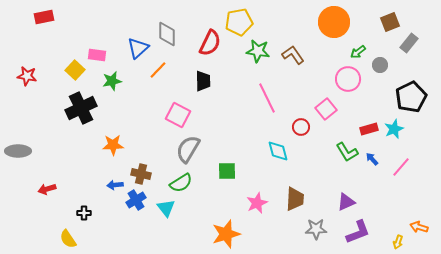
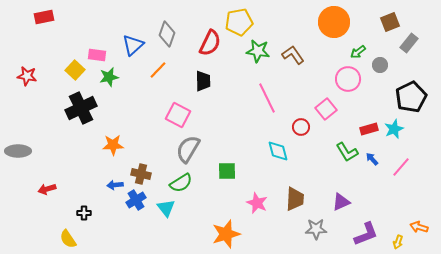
gray diamond at (167, 34): rotated 20 degrees clockwise
blue triangle at (138, 48): moved 5 px left, 3 px up
green star at (112, 81): moved 3 px left, 4 px up
purple triangle at (346, 202): moved 5 px left
pink star at (257, 203): rotated 25 degrees counterclockwise
purple L-shape at (358, 232): moved 8 px right, 2 px down
